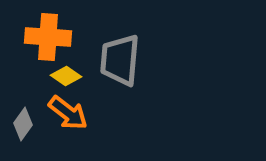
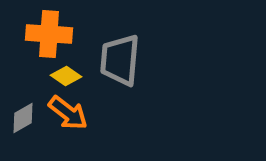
orange cross: moved 1 px right, 3 px up
gray diamond: moved 6 px up; rotated 24 degrees clockwise
